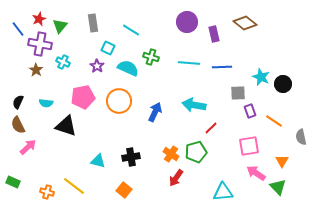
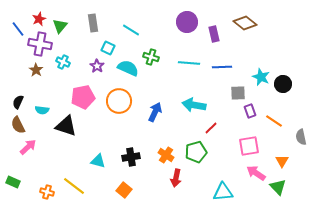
cyan semicircle at (46, 103): moved 4 px left, 7 px down
orange cross at (171, 154): moved 5 px left, 1 px down
red arrow at (176, 178): rotated 24 degrees counterclockwise
